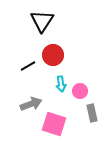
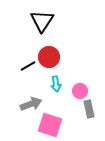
red circle: moved 4 px left, 2 px down
cyan arrow: moved 5 px left
gray rectangle: moved 3 px left, 4 px up
pink square: moved 4 px left, 1 px down
